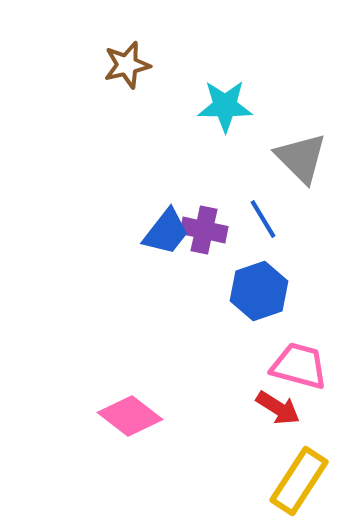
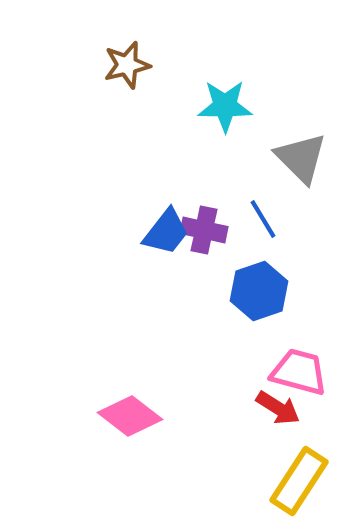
pink trapezoid: moved 6 px down
